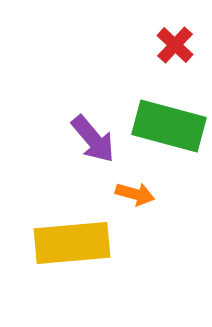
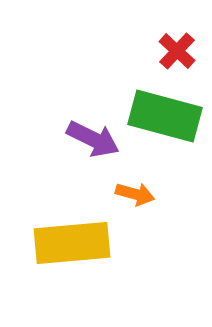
red cross: moved 2 px right, 6 px down
green rectangle: moved 4 px left, 10 px up
purple arrow: rotated 24 degrees counterclockwise
